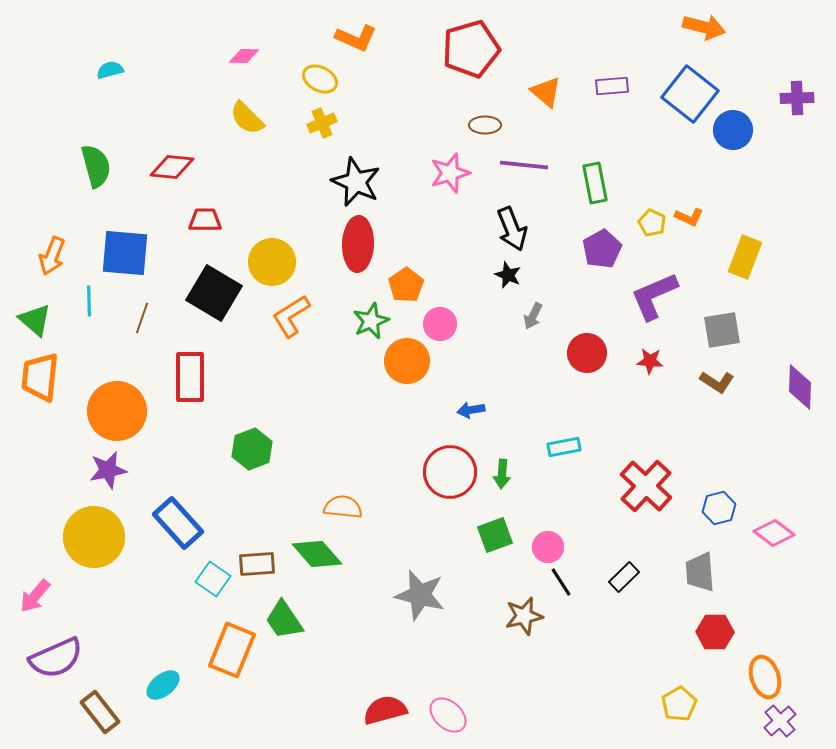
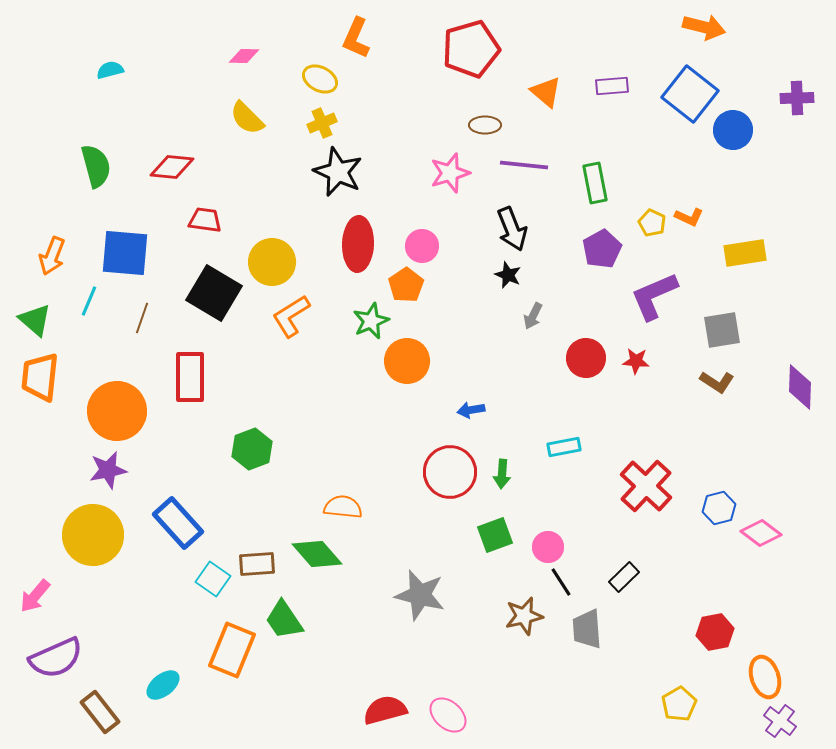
orange L-shape at (356, 38): rotated 90 degrees clockwise
black star at (356, 182): moved 18 px left, 10 px up
red trapezoid at (205, 220): rotated 8 degrees clockwise
yellow rectangle at (745, 257): moved 4 px up; rotated 60 degrees clockwise
cyan line at (89, 301): rotated 24 degrees clockwise
pink circle at (440, 324): moved 18 px left, 78 px up
red circle at (587, 353): moved 1 px left, 5 px down
red star at (650, 361): moved 14 px left
pink diamond at (774, 533): moved 13 px left
yellow circle at (94, 537): moved 1 px left, 2 px up
gray trapezoid at (700, 572): moved 113 px left, 57 px down
red hexagon at (715, 632): rotated 12 degrees counterclockwise
purple cross at (780, 721): rotated 12 degrees counterclockwise
